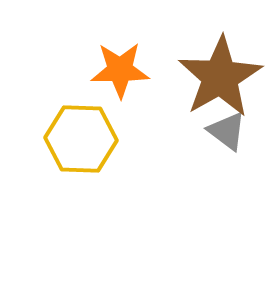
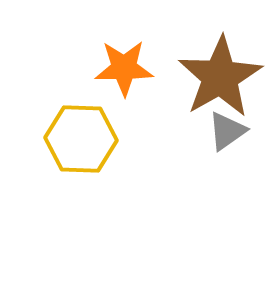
orange star: moved 4 px right, 2 px up
gray triangle: rotated 48 degrees clockwise
